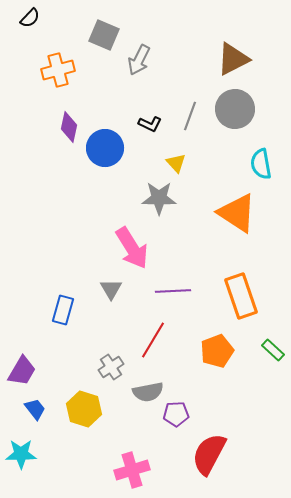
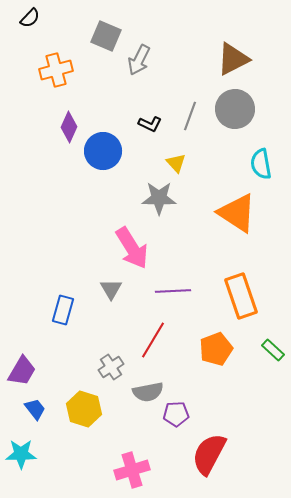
gray square: moved 2 px right, 1 px down
orange cross: moved 2 px left
purple diamond: rotated 12 degrees clockwise
blue circle: moved 2 px left, 3 px down
orange pentagon: moved 1 px left, 2 px up
